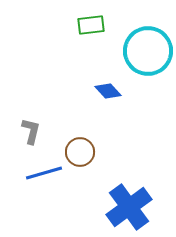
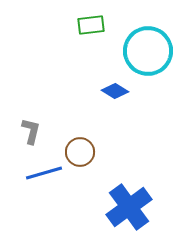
blue diamond: moved 7 px right; rotated 16 degrees counterclockwise
